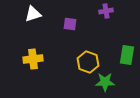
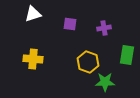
purple cross: moved 2 px left, 17 px down
yellow cross: rotated 12 degrees clockwise
